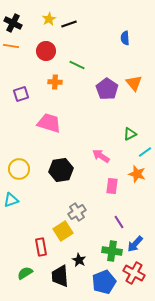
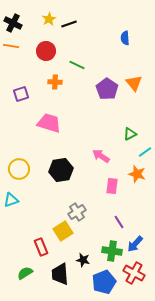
red rectangle: rotated 12 degrees counterclockwise
black star: moved 4 px right; rotated 16 degrees counterclockwise
black trapezoid: moved 2 px up
